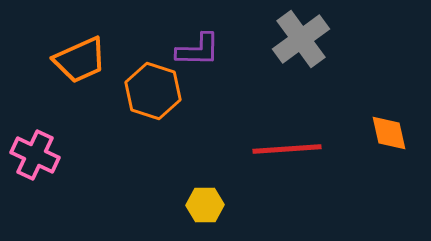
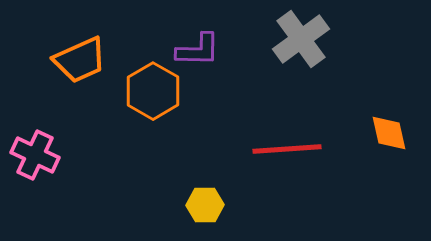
orange hexagon: rotated 12 degrees clockwise
